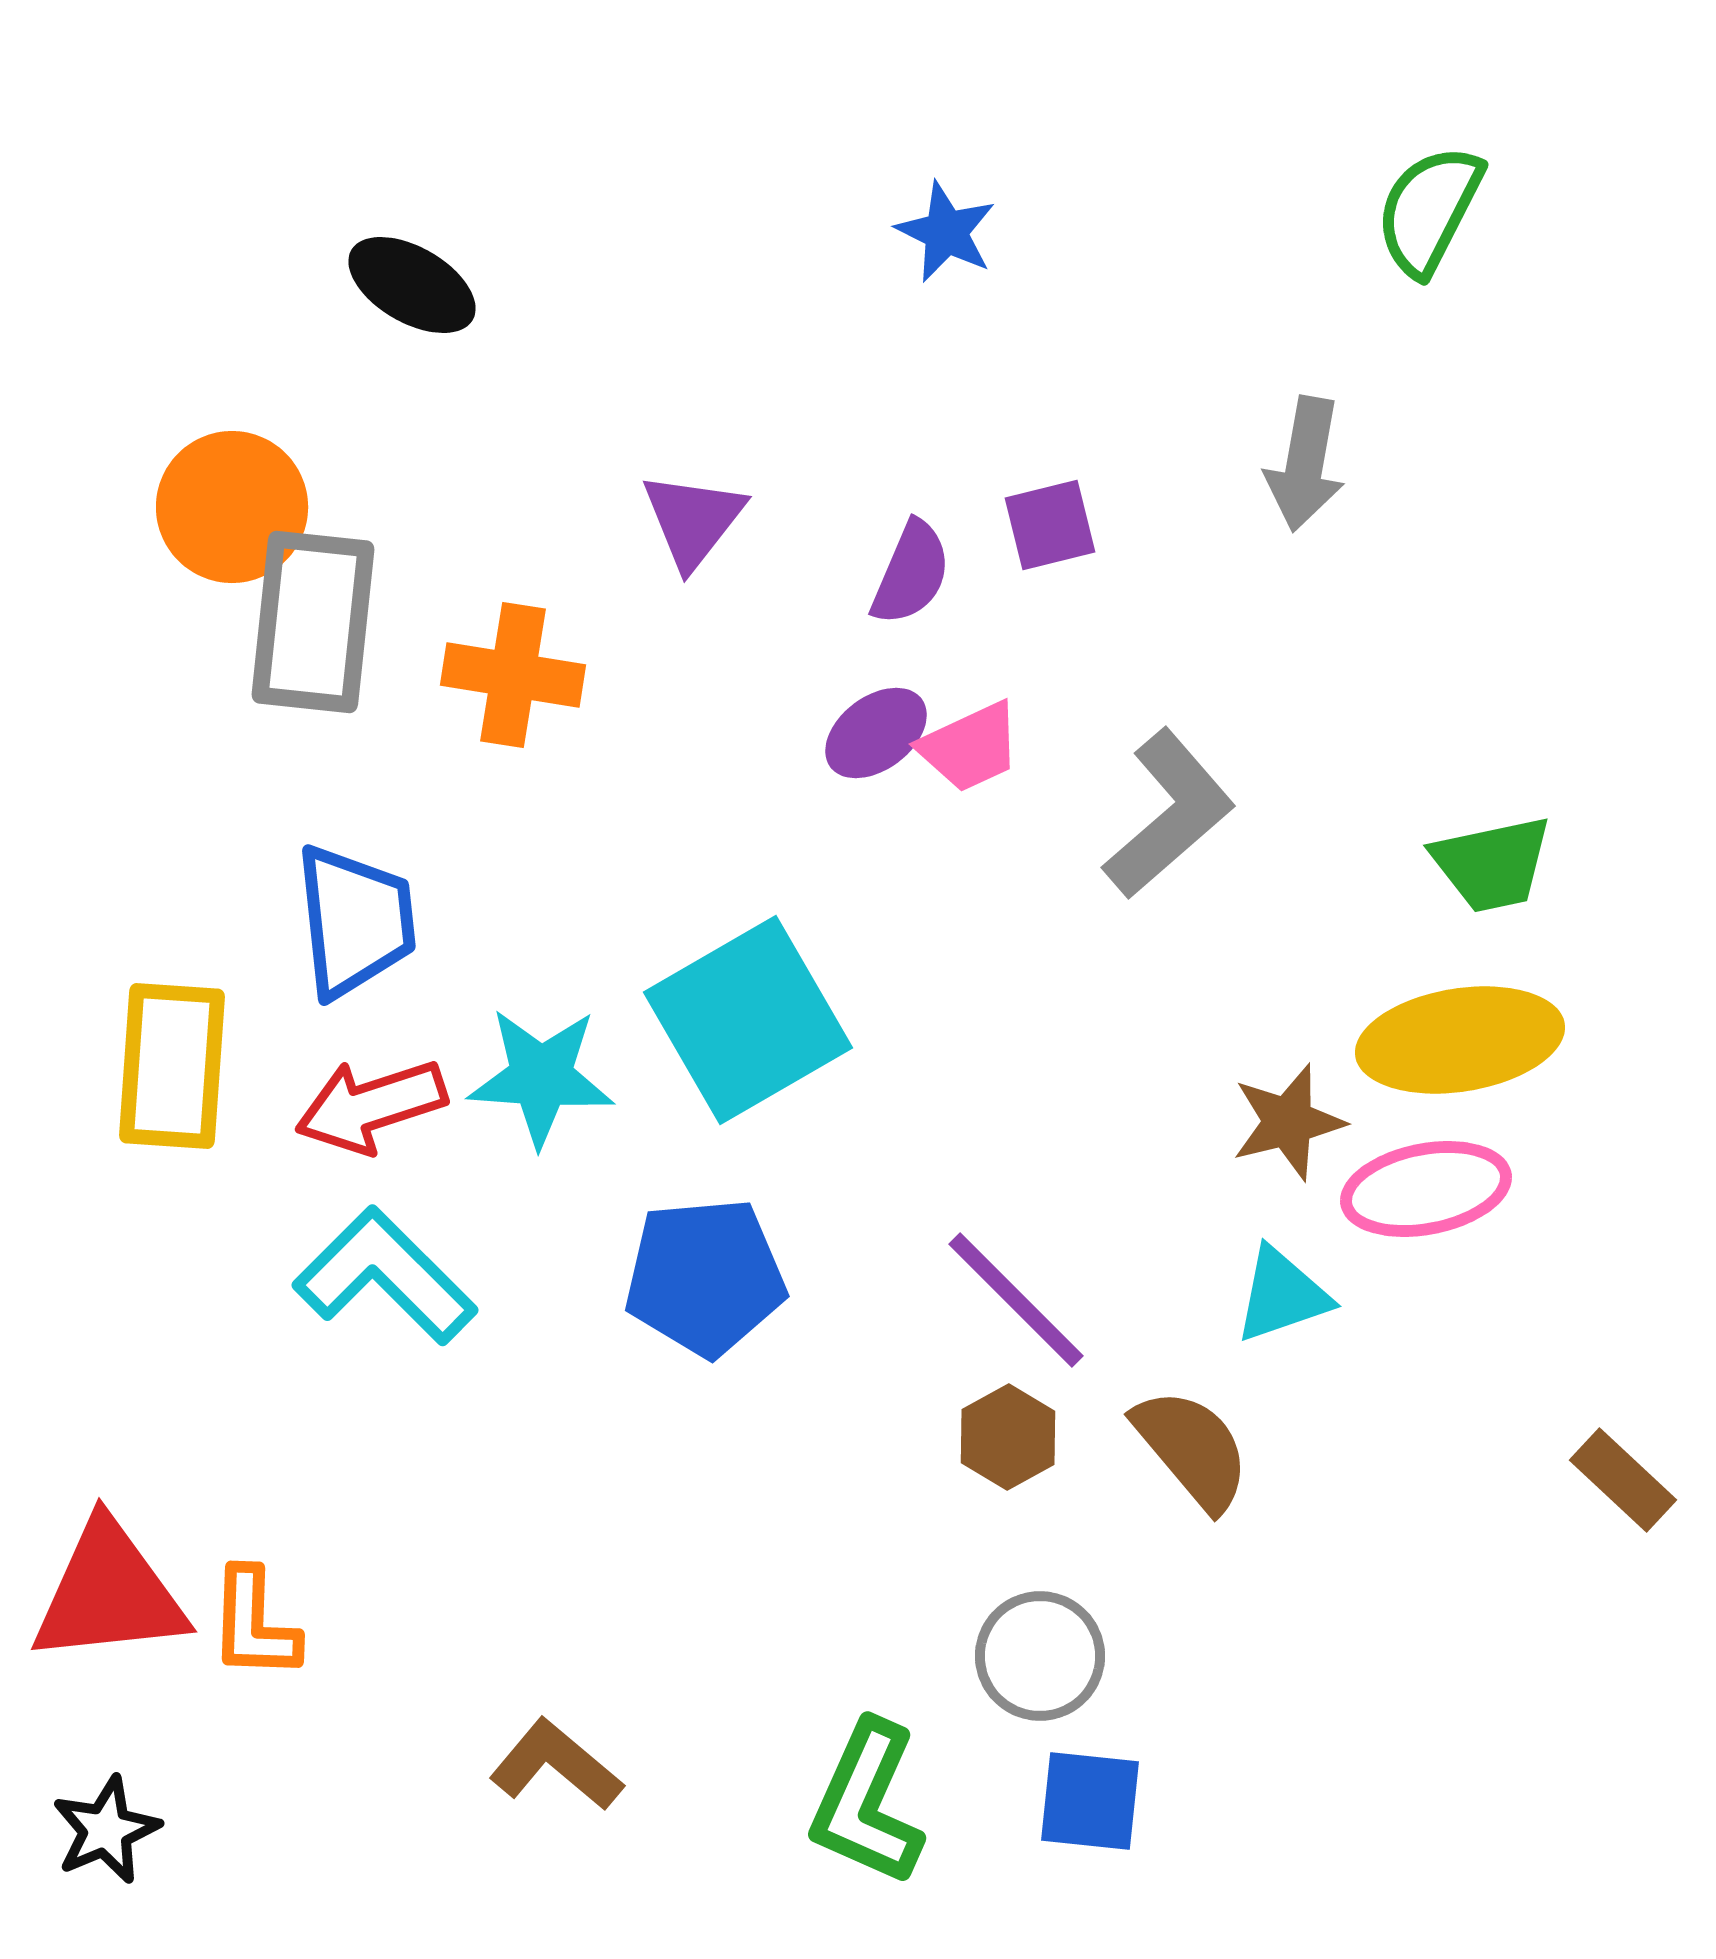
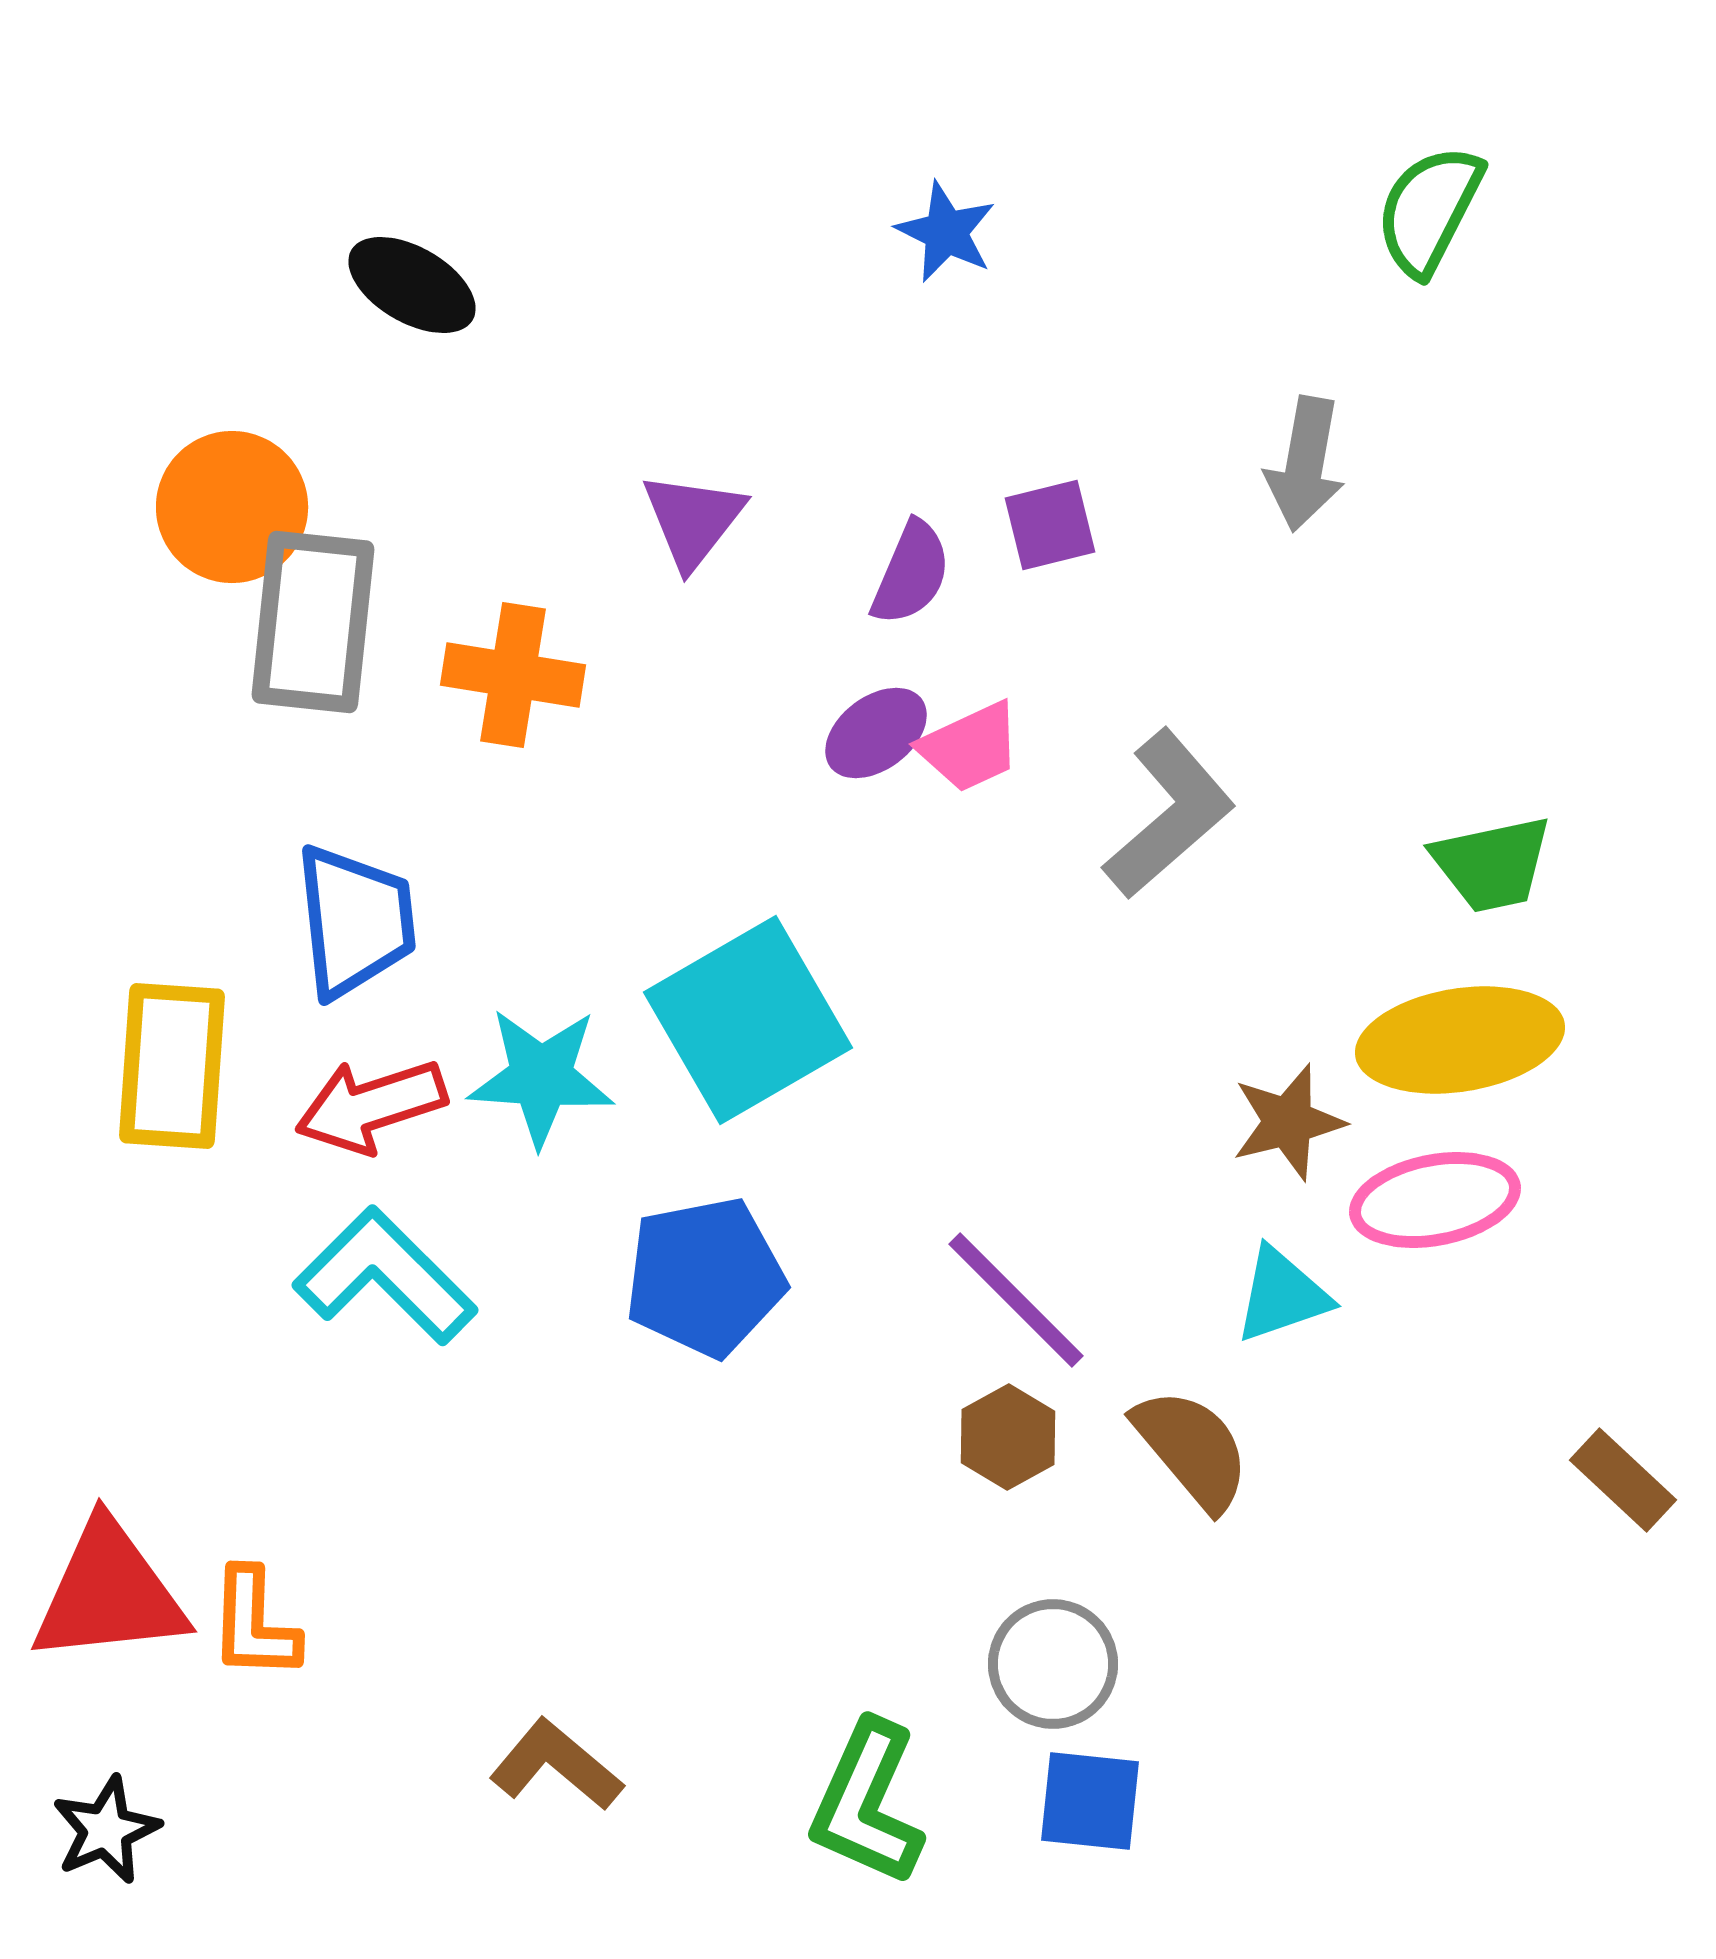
pink ellipse: moved 9 px right, 11 px down
blue pentagon: rotated 6 degrees counterclockwise
gray circle: moved 13 px right, 8 px down
